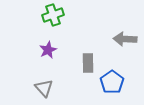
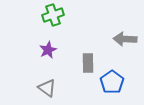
gray triangle: moved 3 px right; rotated 12 degrees counterclockwise
